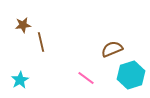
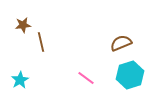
brown semicircle: moved 9 px right, 6 px up
cyan hexagon: moved 1 px left
